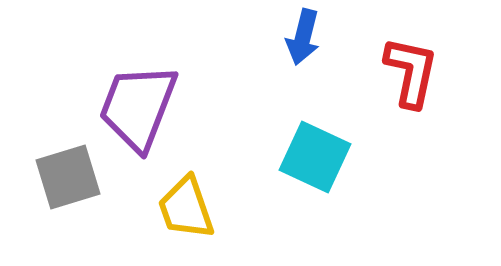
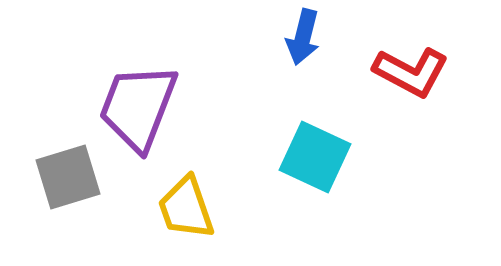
red L-shape: rotated 106 degrees clockwise
